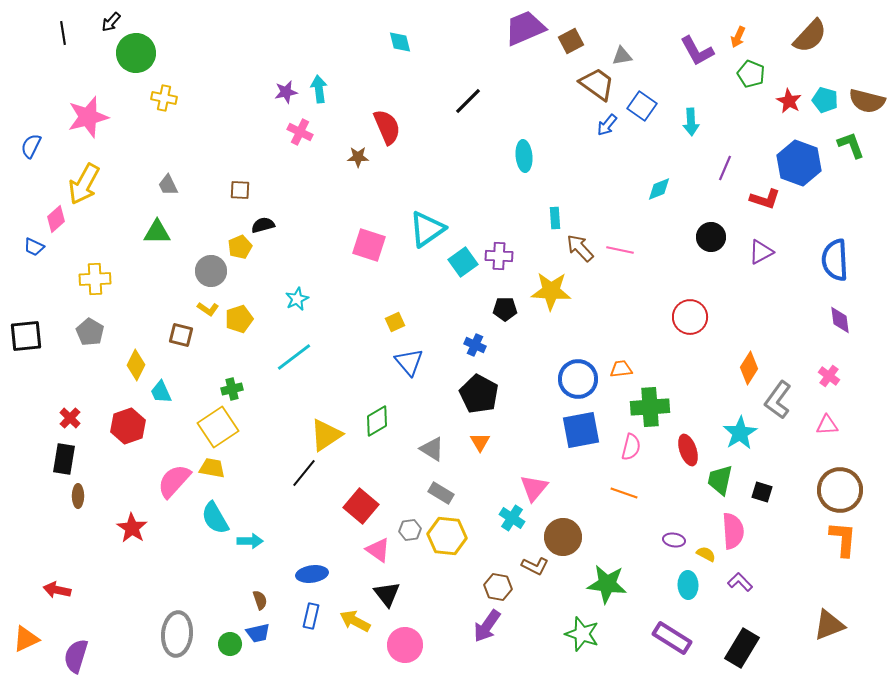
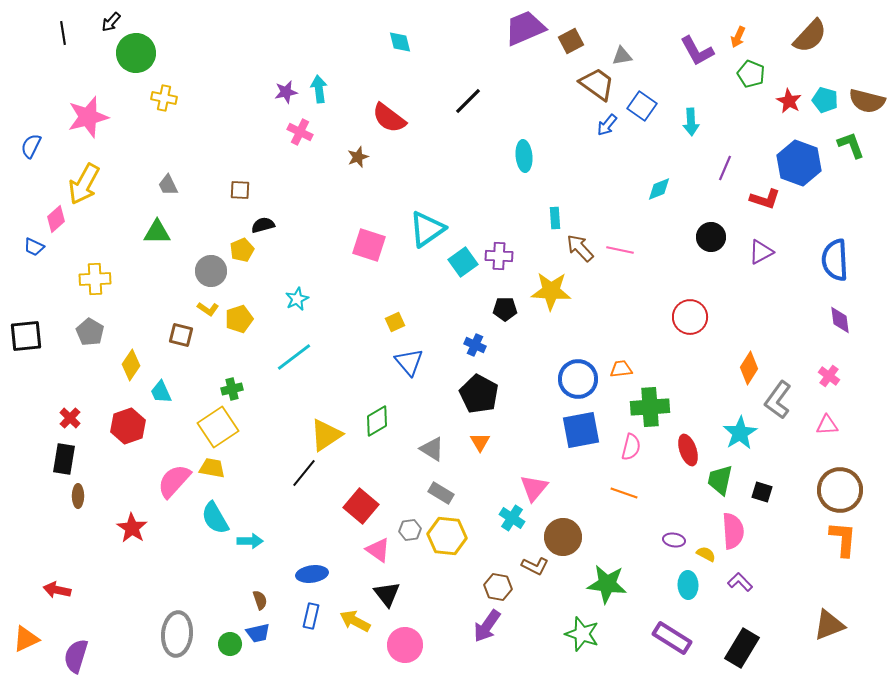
red semicircle at (387, 127): moved 2 px right, 9 px up; rotated 150 degrees clockwise
brown star at (358, 157): rotated 20 degrees counterclockwise
yellow pentagon at (240, 247): moved 2 px right, 3 px down
yellow diamond at (136, 365): moved 5 px left; rotated 8 degrees clockwise
